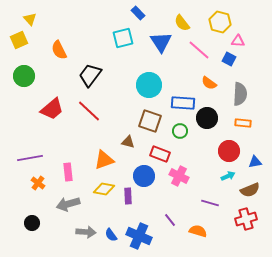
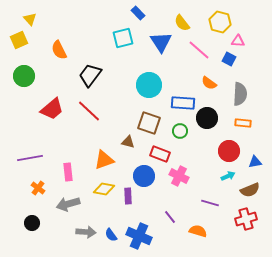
brown square at (150, 121): moved 1 px left, 2 px down
orange cross at (38, 183): moved 5 px down
purple line at (170, 220): moved 3 px up
